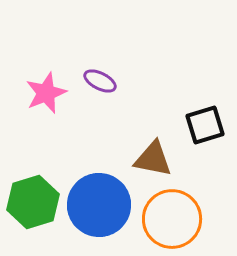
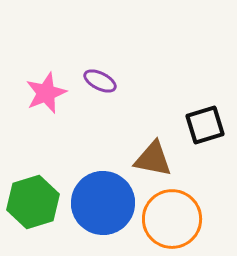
blue circle: moved 4 px right, 2 px up
